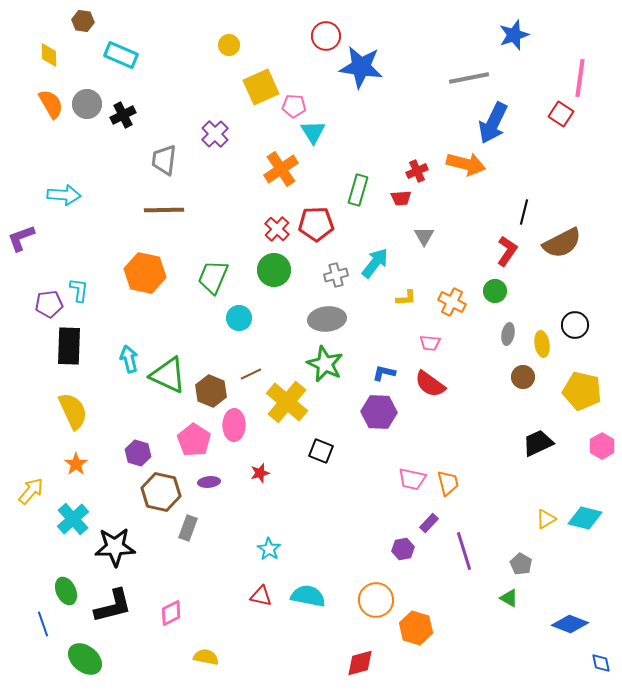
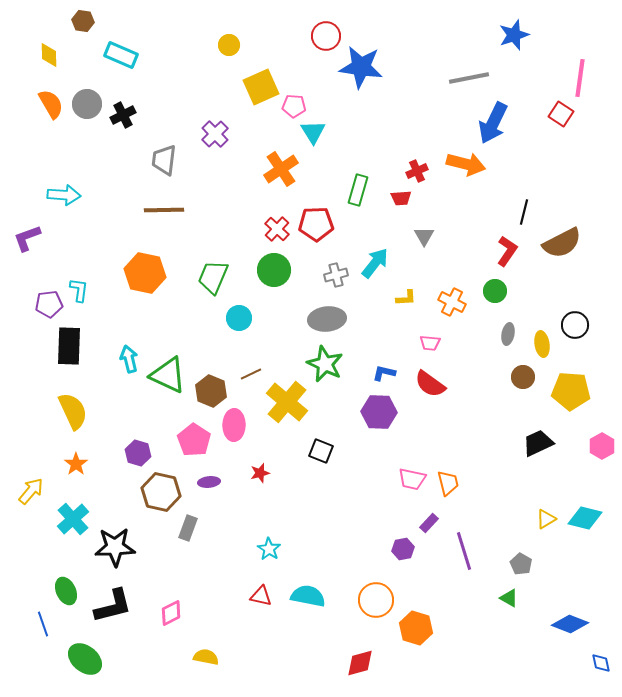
purple L-shape at (21, 238): moved 6 px right
yellow pentagon at (582, 391): moved 11 px left; rotated 9 degrees counterclockwise
